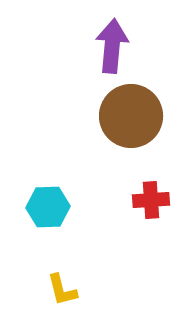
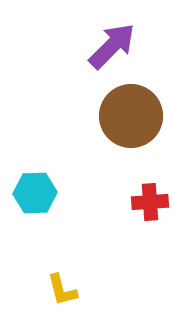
purple arrow: rotated 40 degrees clockwise
red cross: moved 1 px left, 2 px down
cyan hexagon: moved 13 px left, 14 px up
